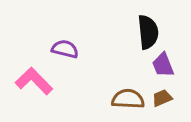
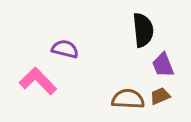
black semicircle: moved 5 px left, 2 px up
pink L-shape: moved 4 px right
brown trapezoid: moved 2 px left, 2 px up
